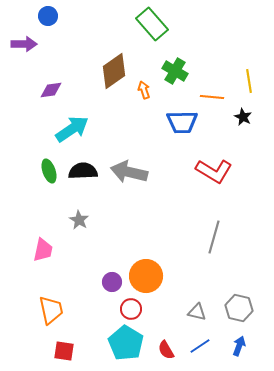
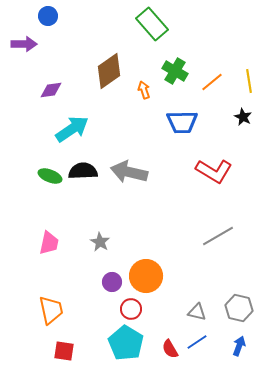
brown diamond: moved 5 px left
orange line: moved 15 px up; rotated 45 degrees counterclockwise
green ellipse: moved 1 px right, 5 px down; rotated 50 degrees counterclockwise
gray star: moved 21 px right, 22 px down
gray line: moved 4 px right, 1 px up; rotated 44 degrees clockwise
pink trapezoid: moved 6 px right, 7 px up
blue line: moved 3 px left, 4 px up
red semicircle: moved 4 px right, 1 px up
